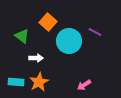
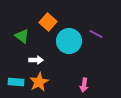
purple line: moved 1 px right, 2 px down
white arrow: moved 2 px down
pink arrow: rotated 48 degrees counterclockwise
